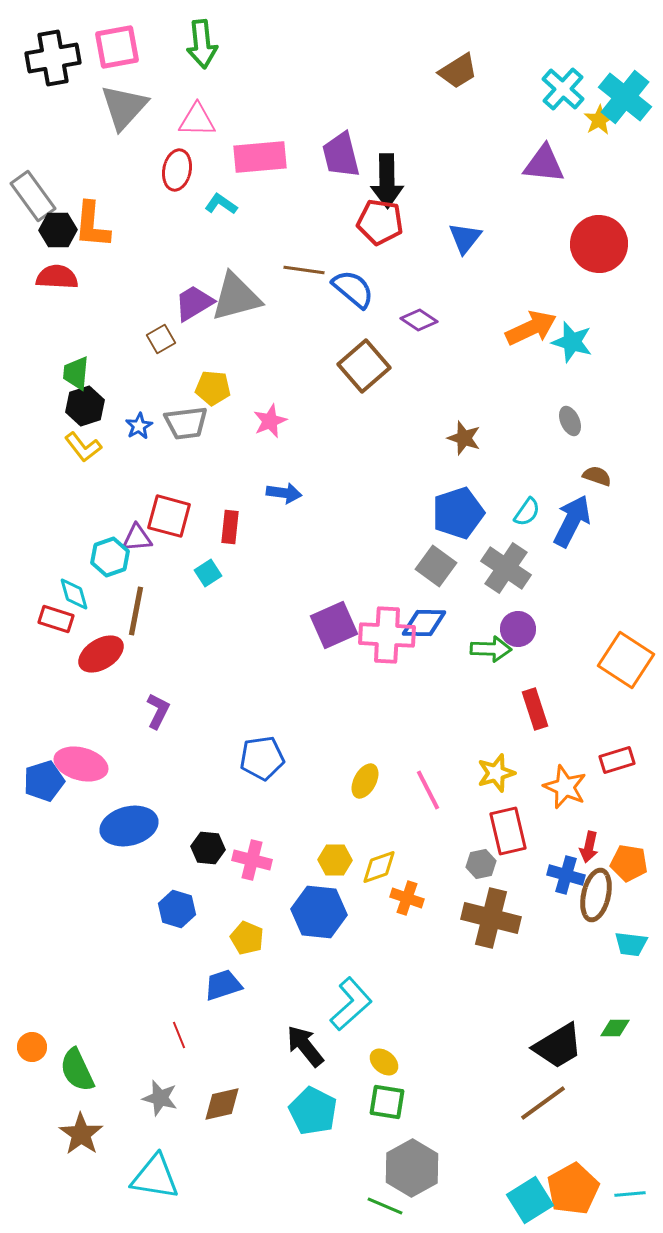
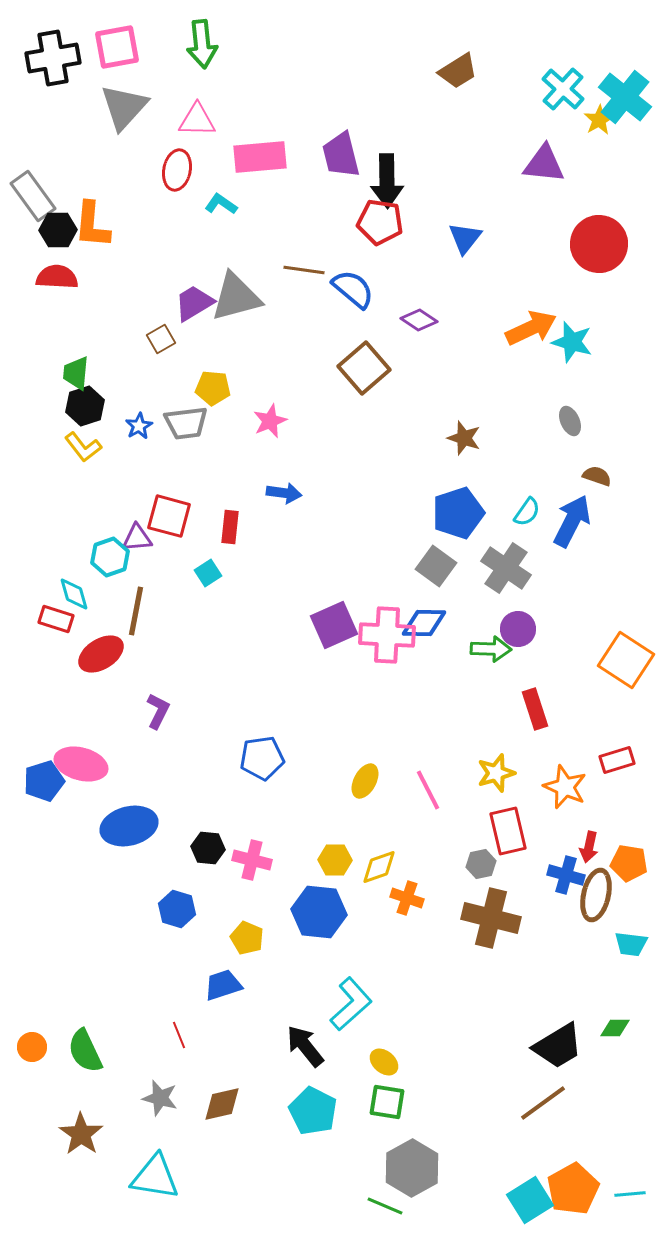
brown square at (364, 366): moved 2 px down
green semicircle at (77, 1070): moved 8 px right, 19 px up
